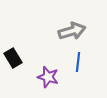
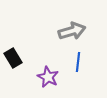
purple star: rotated 10 degrees clockwise
